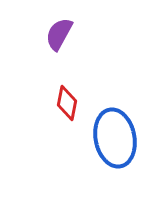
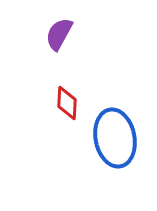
red diamond: rotated 8 degrees counterclockwise
